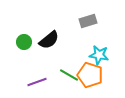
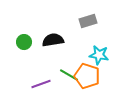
black semicircle: moved 4 px right; rotated 150 degrees counterclockwise
orange pentagon: moved 3 px left, 1 px down
purple line: moved 4 px right, 2 px down
